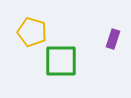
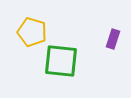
green square: rotated 6 degrees clockwise
